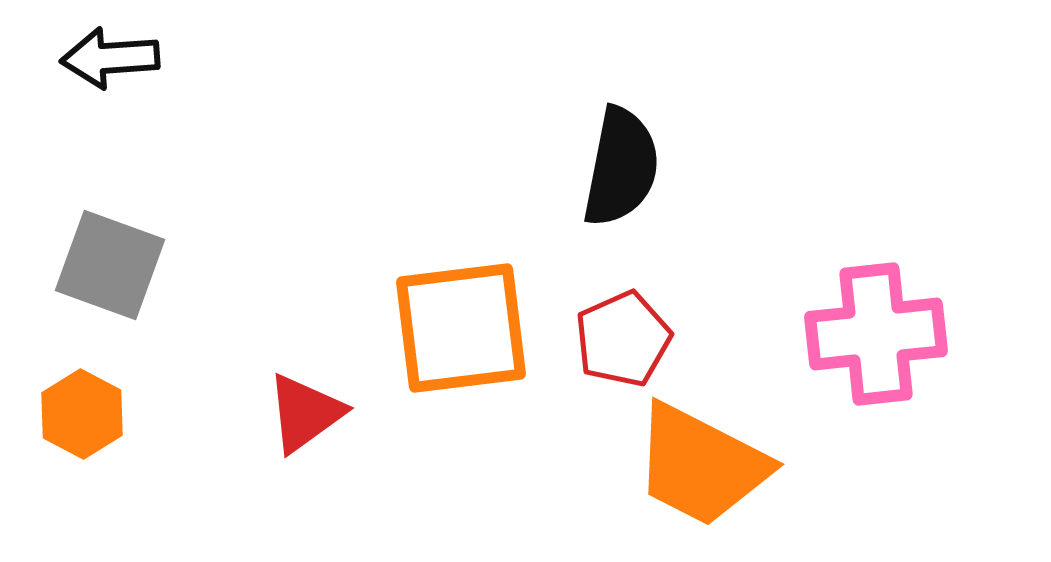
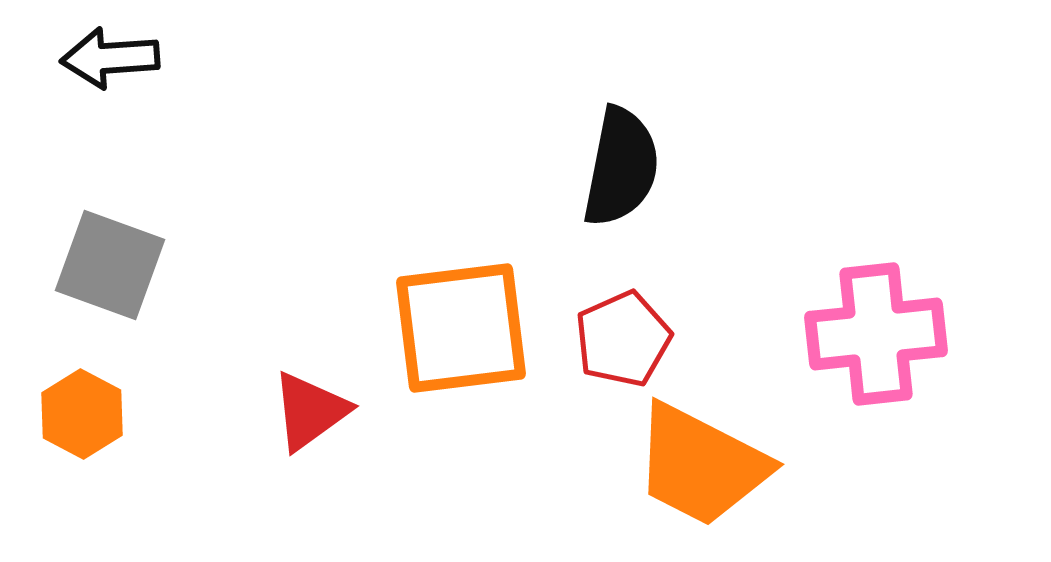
red triangle: moved 5 px right, 2 px up
